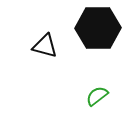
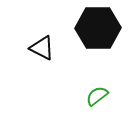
black triangle: moved 3 px left, 2 px down; rotated 12 degrees clockwise
